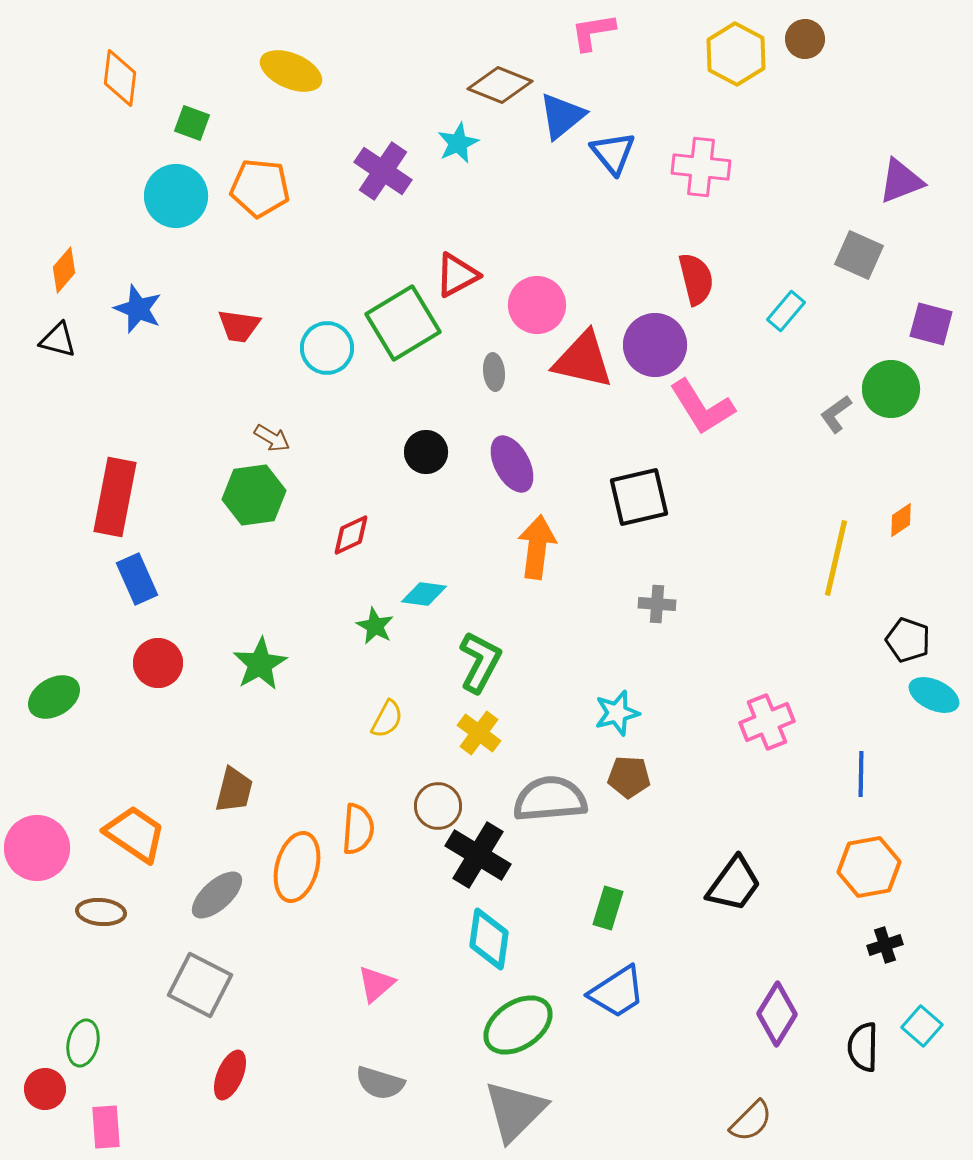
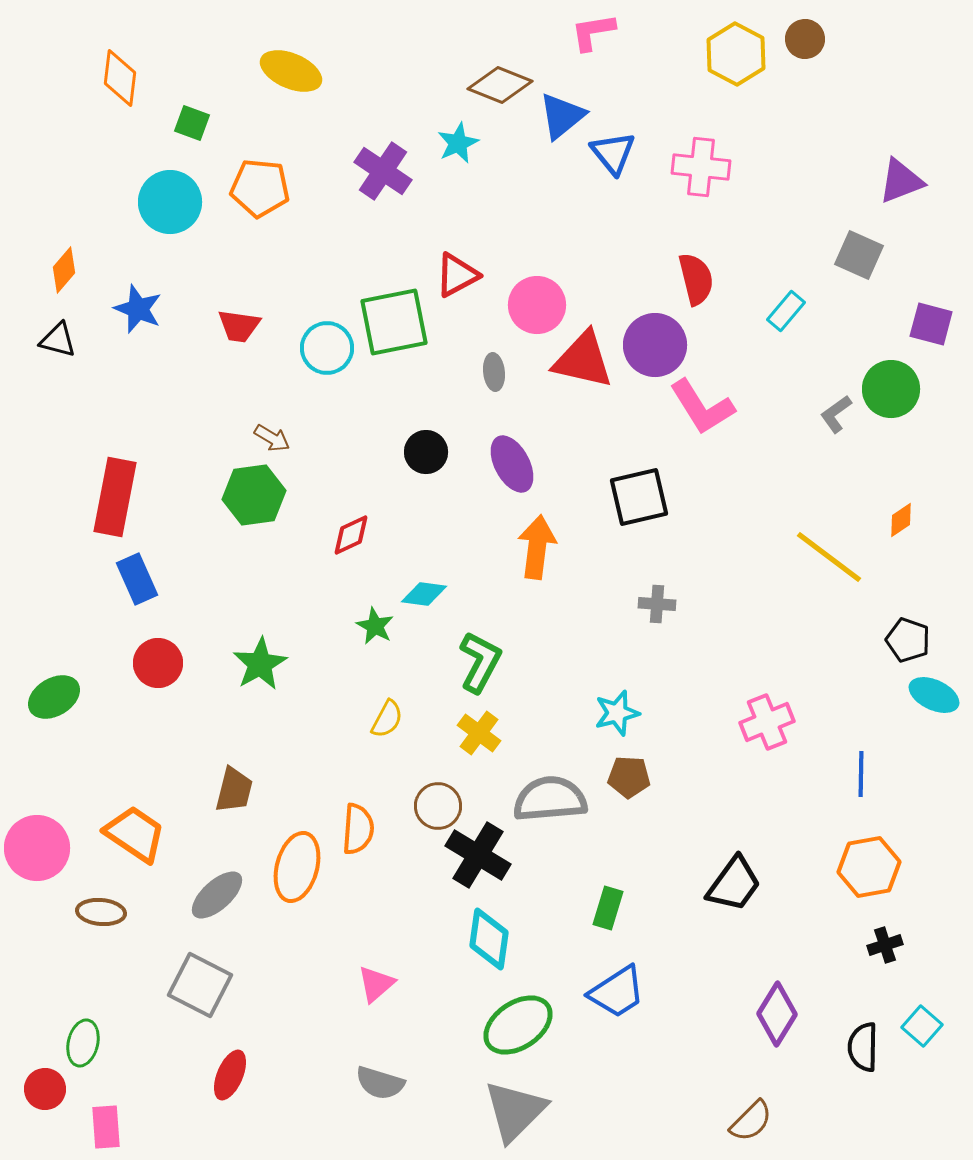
cyan circle at (176, 196): moved 6 px left, 6 px down
green square at (403, 323): moved 9 px left, 1 px up; rotated 20 degrees clockwise
yellow line at (836, 558): moved 7 px left, 1 px up; rotated 66 degrees counterclockwise
